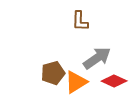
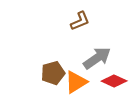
brown L-shape: rotated 115 degrees counterclockwise
